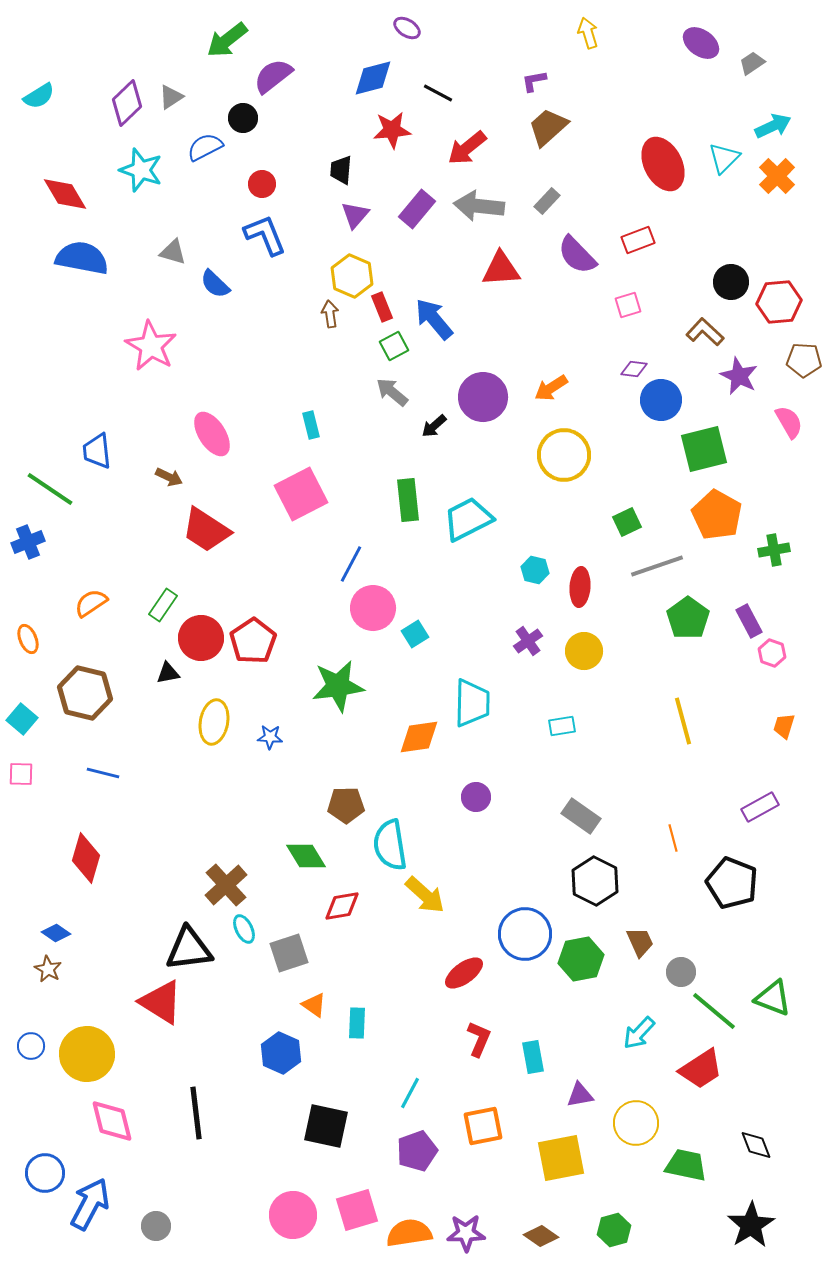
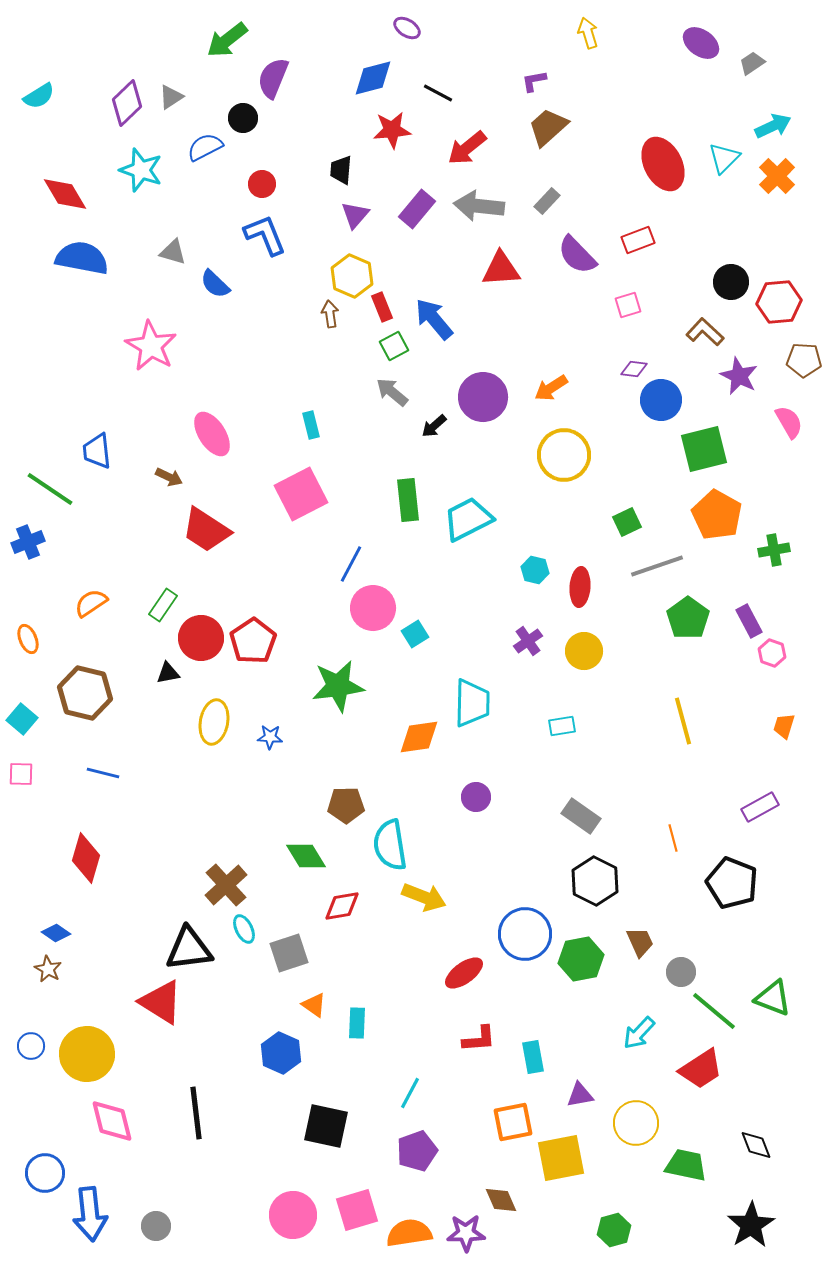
purple semicircle at (273, 76): moved 2 px down; rotated 30 degrees counterclockwise
yellow arrow at (425, 895): moved 1 px left, 2 px down; rotated 21 degrees counterclockwise
red L-shape at (479, 1039): rotated 63 degrees clockwise
orange square at (483, 1126): moved 30 px right, 4 px up
blue arrow at (90, 1204): moved 10 px down; rotated 146 degrees clockwise
brown diamond at (541, 1236): moved 40 px left, 36 px up; rotated 32 degrees clockwise
